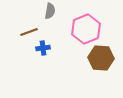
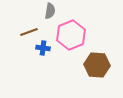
pink hexagon: moved 15 px left, 6 px down
blue cross: rotated 16 degrees clockwise
brown hexagon: moved 4 px left, 7 px down
